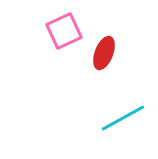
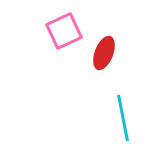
cyan line: rotated 72 degrees counterclockwise
